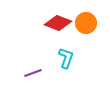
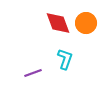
red diamond: rotated 48 degrees clockwise
cyan L-shape: moved 1 px left, 1 px down
